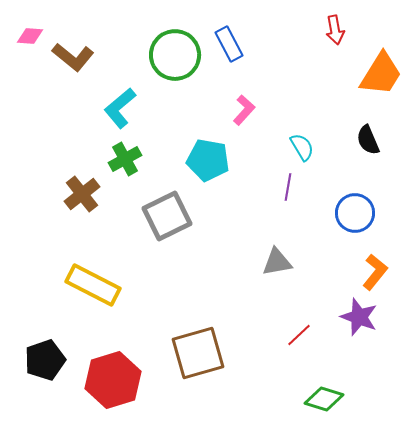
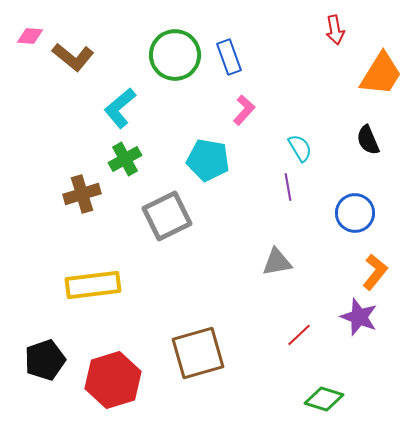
blue rectangle: moved 13 px down; rotated 8 degrees clockwise
cyan semicircle: moved 2 px left, 1 px down
purple line: rotated 20 degrees counterclockwise
brown cross: rotated 21 degrees clockwise
yellow rectangle: rotated 34 degrees counterclockwise
